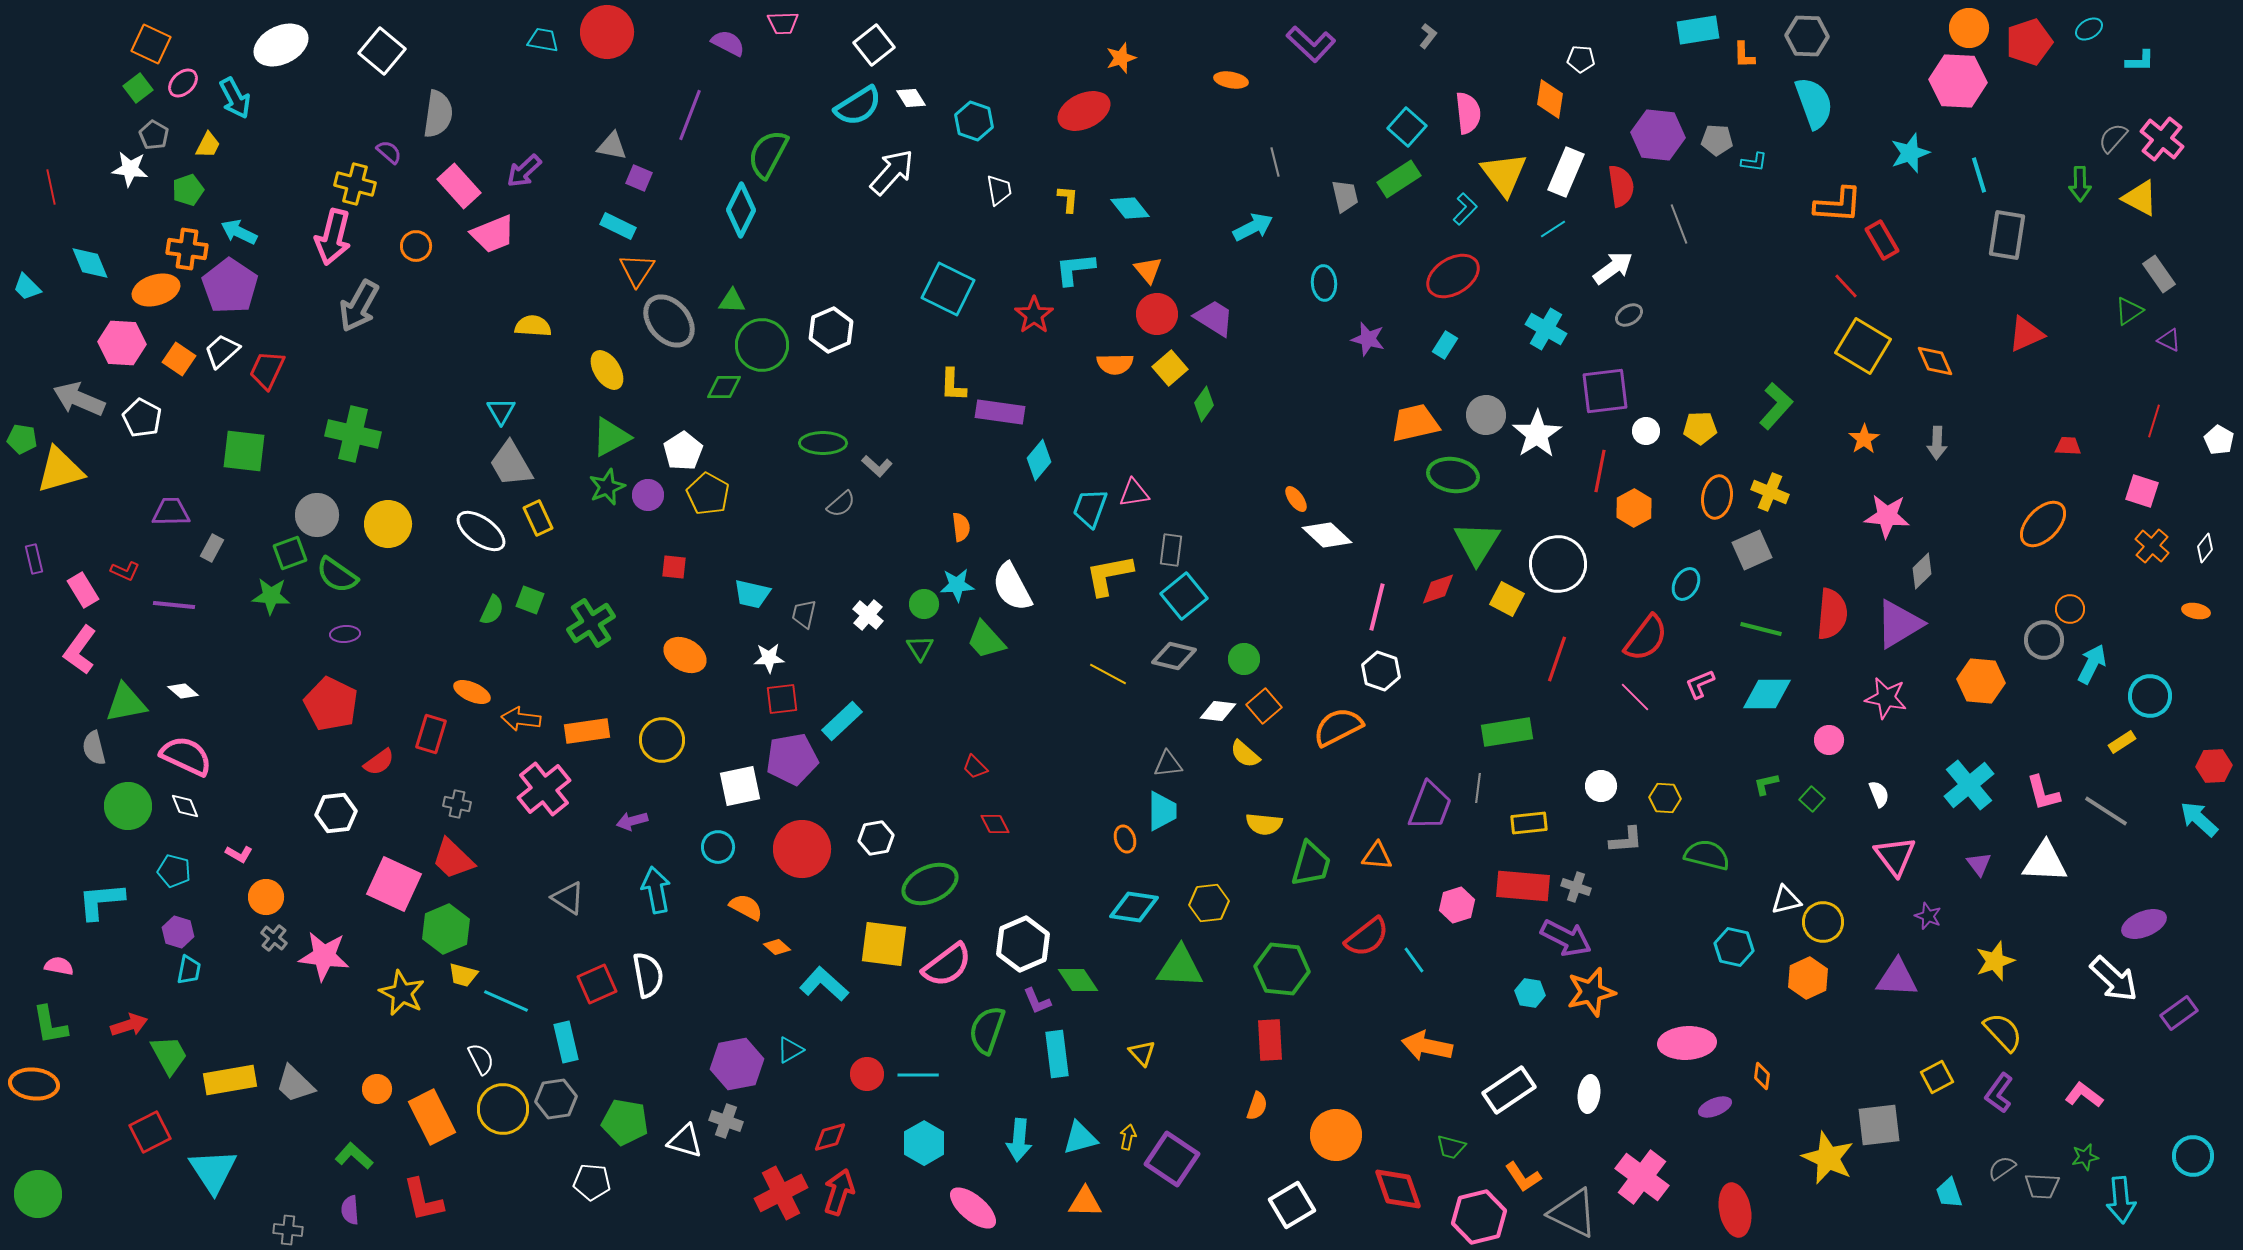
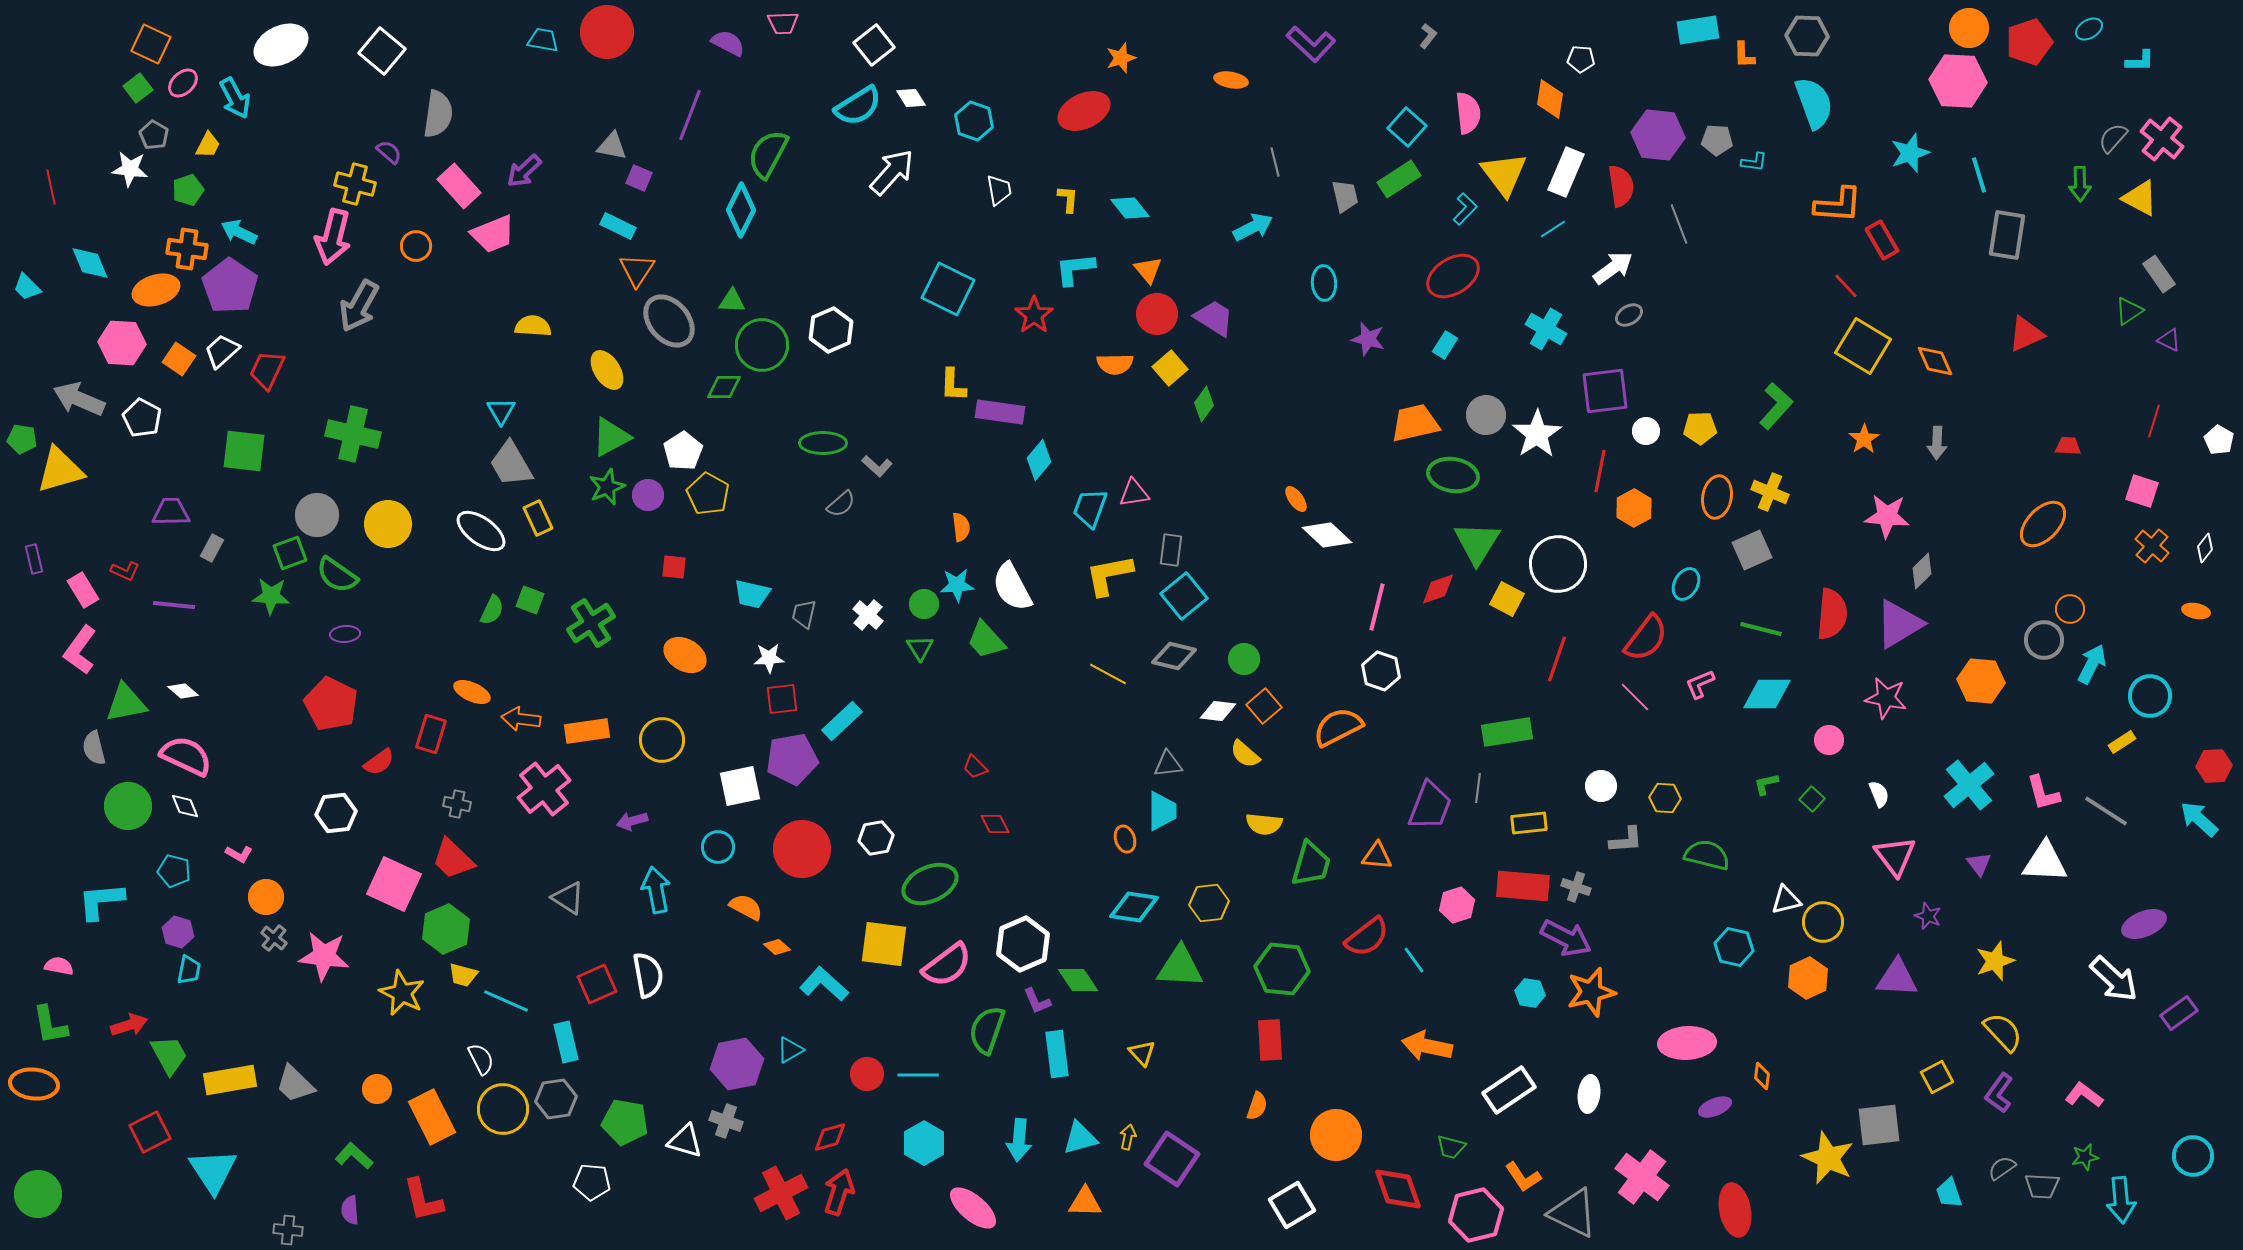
pink hexagon at (1479, 1217): moved 3 px left, 2 px up
